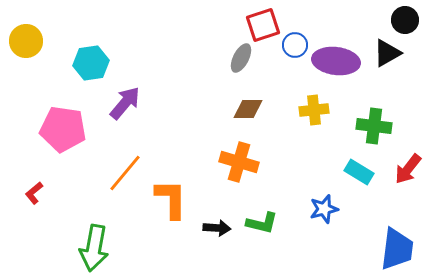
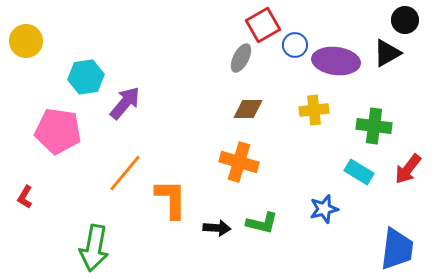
red square: rotated 12 degrees counterclockwise
cyan hexagon: moved 5 px left, 14 px down
pink pentagon: moved 5 px left, 2 px down
red L-shape: moved 9 px left, 4 px down; rotated 20 degrees counterclockwise
